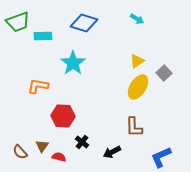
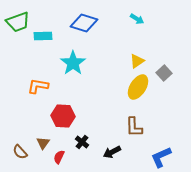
brown triangle: moved 1 px right, 3 px up
red semicircle: rotated 80 degrees counterclockwise
